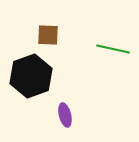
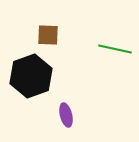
green line: moved 2 px right
purple ellipse: moved 1 px right
